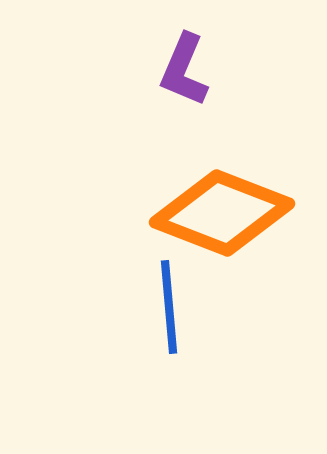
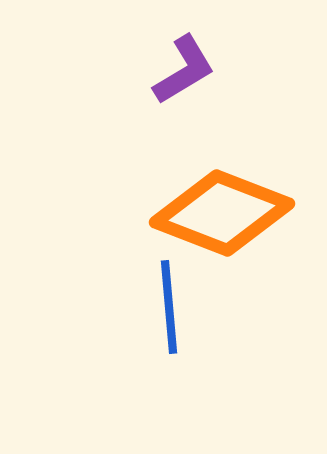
purple L-shape: rotated 144 degrees counterclockwise
